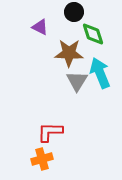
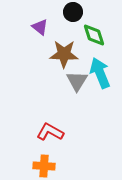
black circle: moved 1 px left
purple triangle: rotated 12 degrees clockwise
green diamond: moved 1 px right, 1 px down
brown star: moved 5 px left, 1 px down
red L-shape: rotated 28 degrees clockwise
orange cross: moved 2 px right, 7 px down; rotated 20 degrees clockwise
